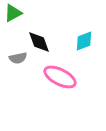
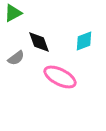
gray semicircle: moved 2 px left; rotated 24 degrees counterclockwise
